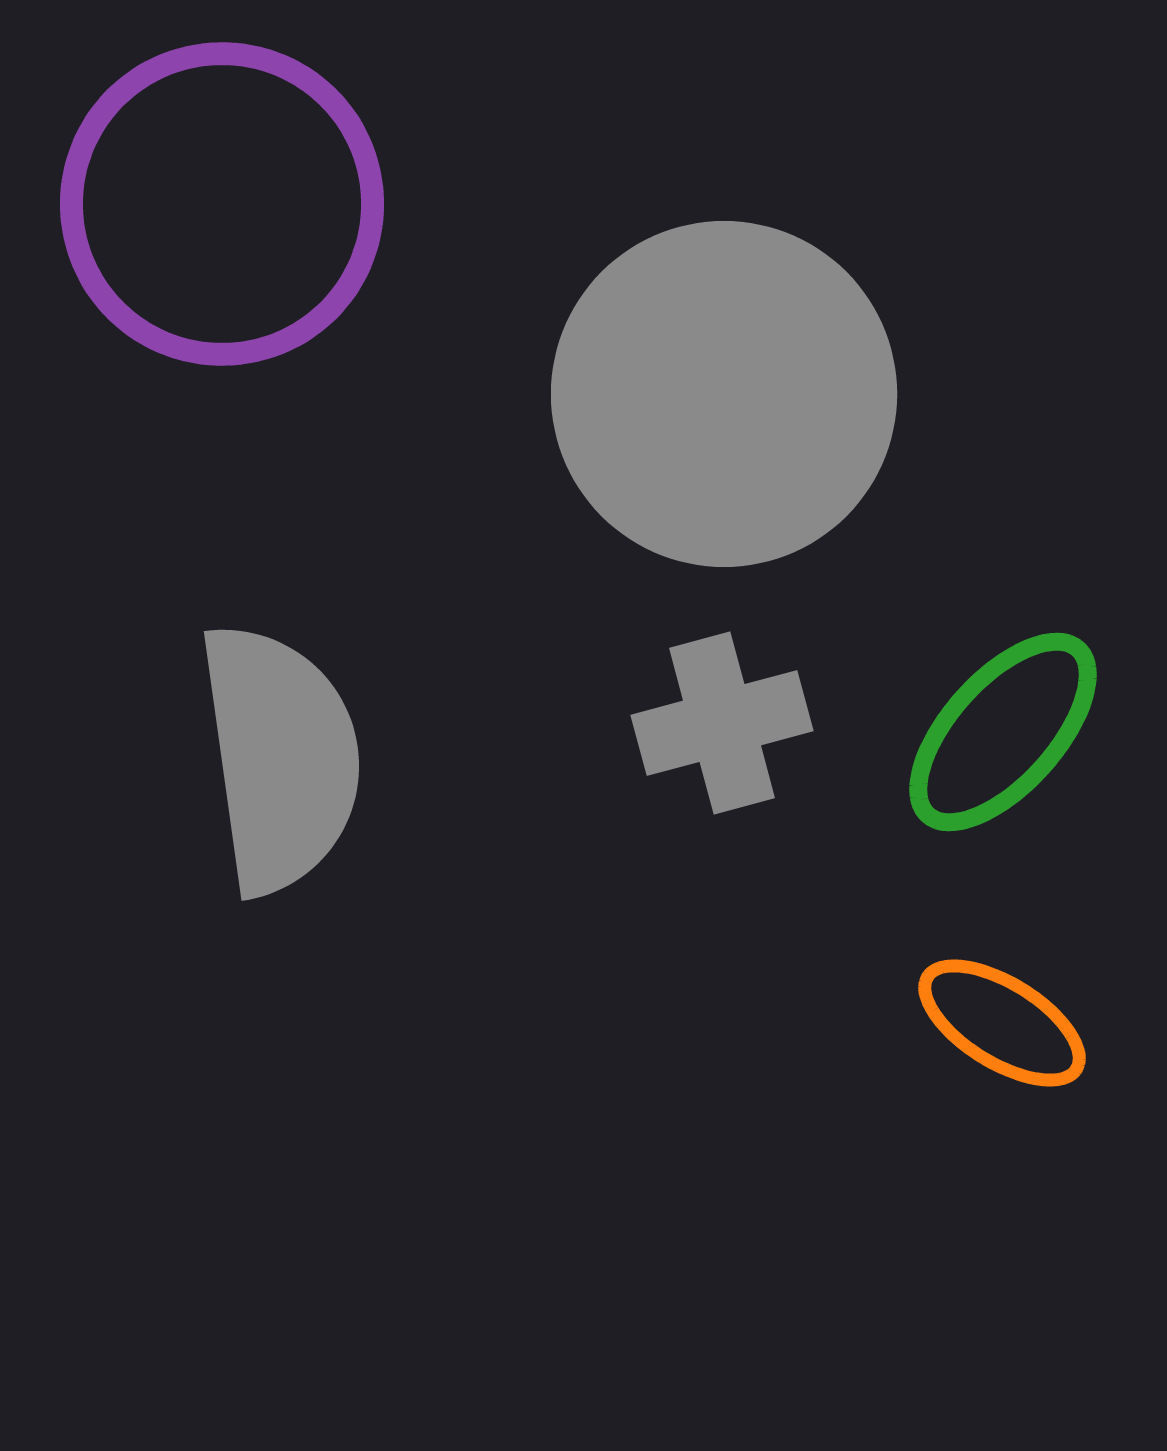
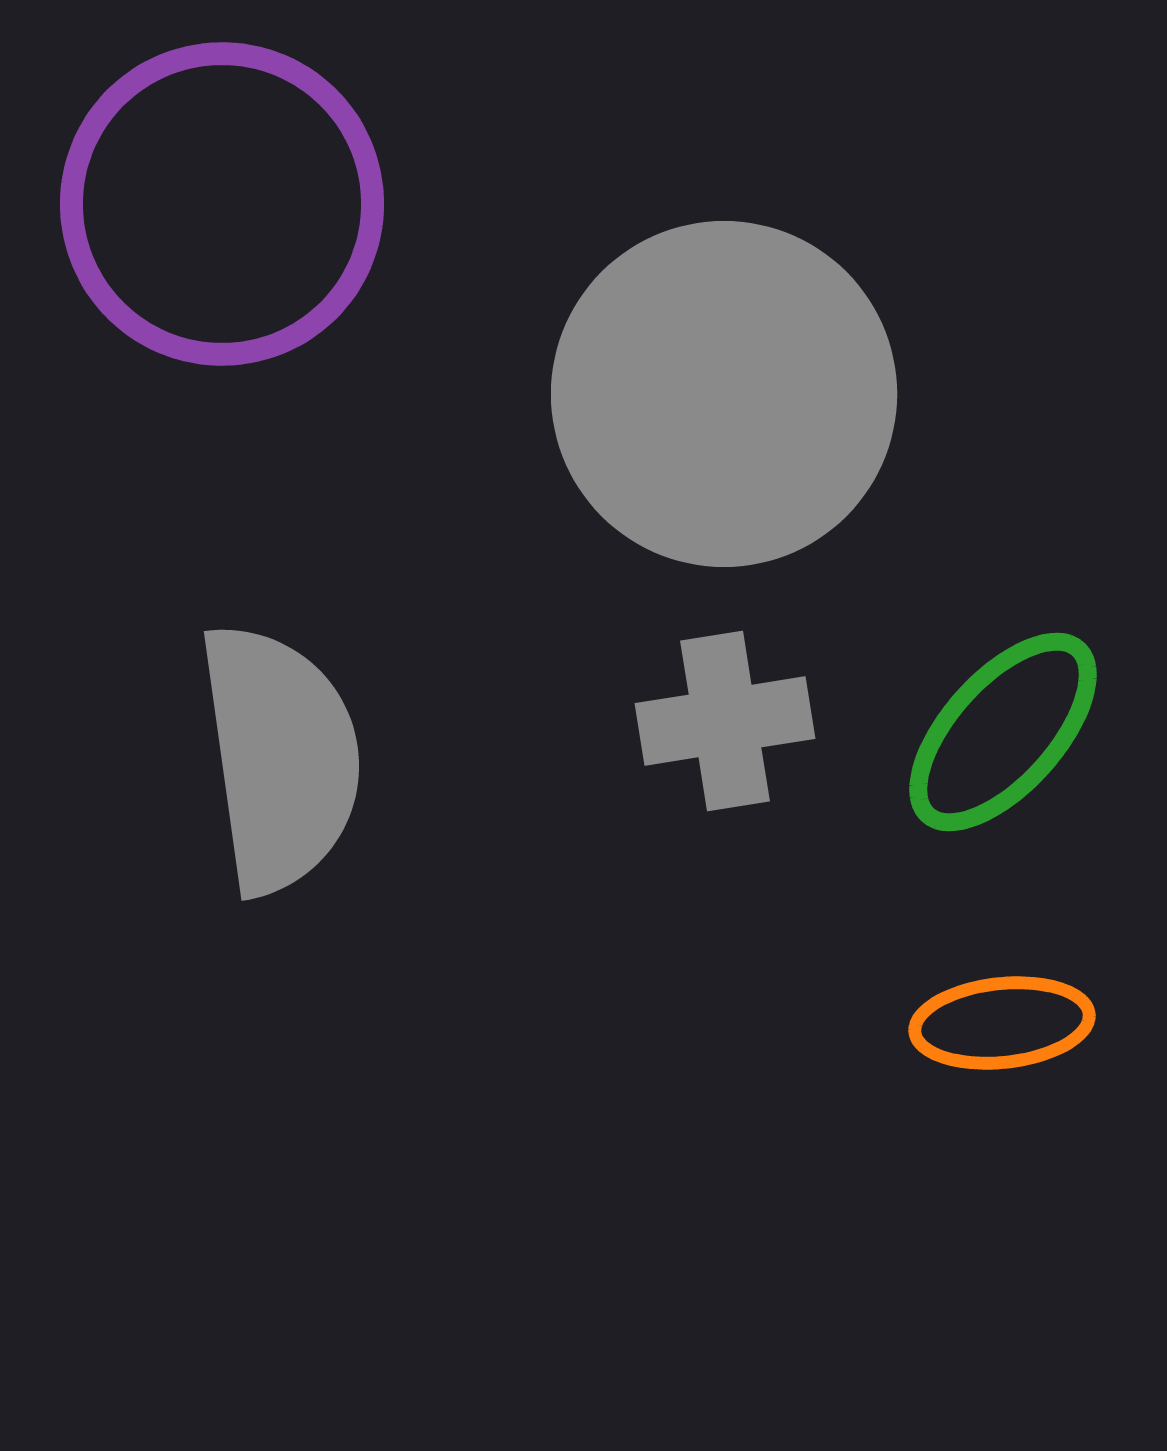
gray cross: moved 3 px right, 2 px up; rotated 6 degrees clockwise
orange ellipse: rotated 38 degrees counterclockwise
